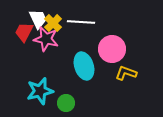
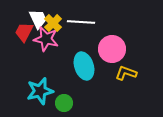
green circle: moved 2 px left
